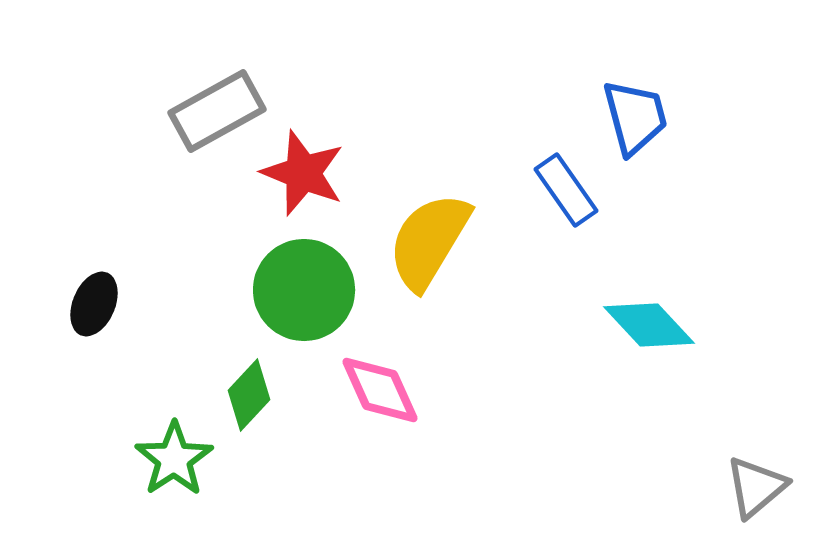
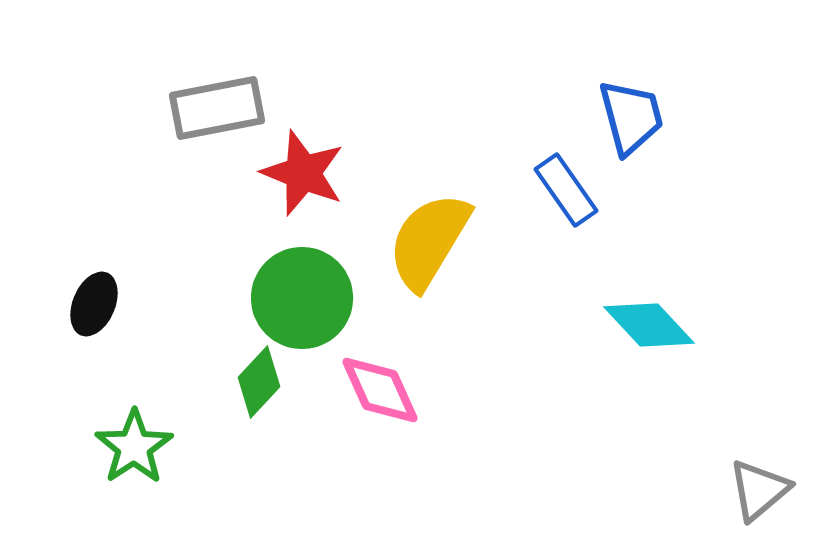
gray rectangle: moved 3 px up; rotated 18 degrees clockwise
blue trapezoid: moved 4 px left
green circle: moved 2 px left, 8 px down
green diamond: moved 10 px right, 13 px up
green star: moved 40 px left, 12 px up
gray triangle: moved 3 px right, 3 px down
